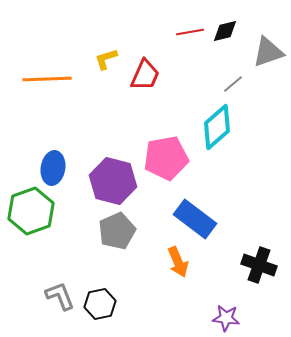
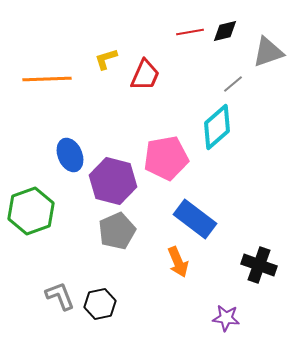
blue ellipse: moved 17 px right, 13 px up; rotated 32 degrees counterclockwise
